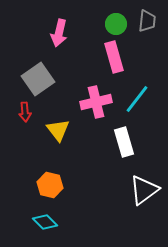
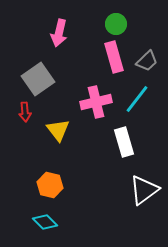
gray trapezoid: moved 40 px down; rotated 40 degrees clockwise
